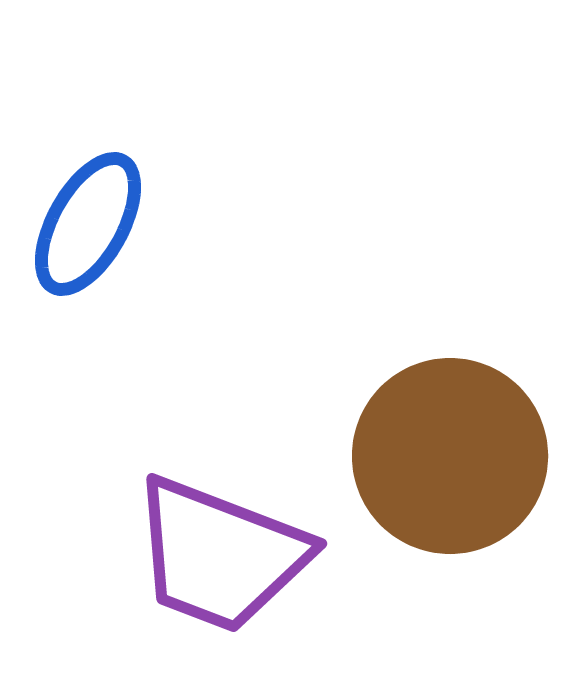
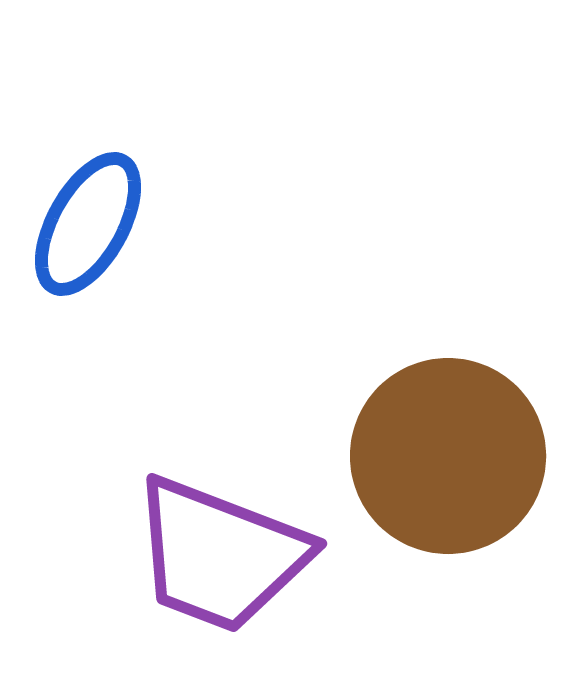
brown circle: moved 2 px left
